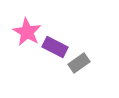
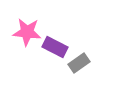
pink star: rotated 24 degrees counterclockwise
